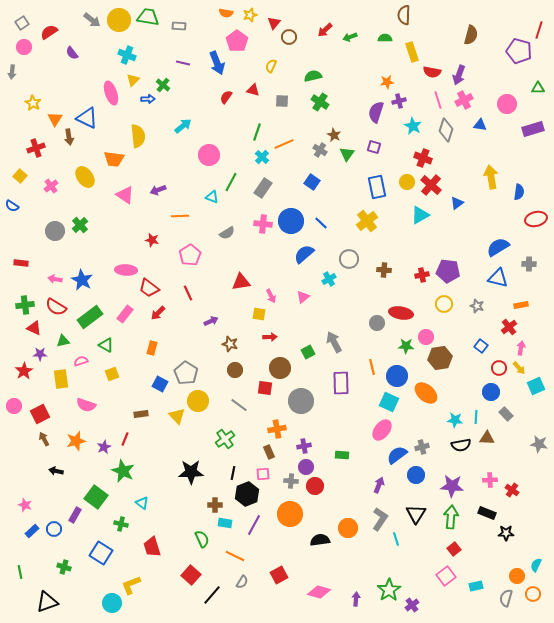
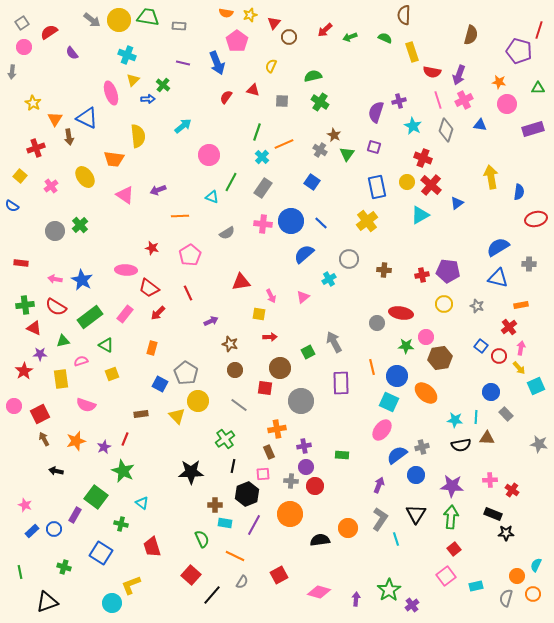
green semicircle at (385, 38): rotated 24 degrees clockwise
orange star at (387, 82): moved 112 px right; rotated 16 degrees clockwise
red star at (152, 240): moved 8 px down
red circle at (499, 368): moved 12 px up
black line at (233, 473): moved 7 px up
black rectangle at (487, 513): moved 6 px right, 1 px down
